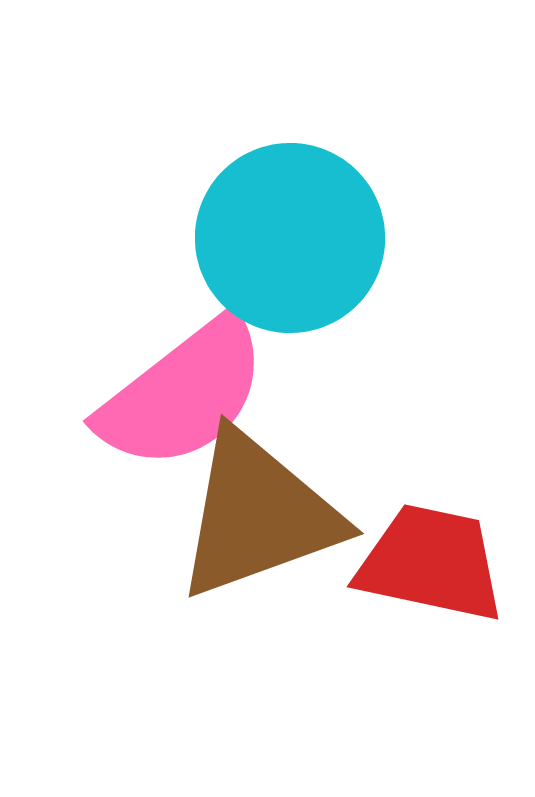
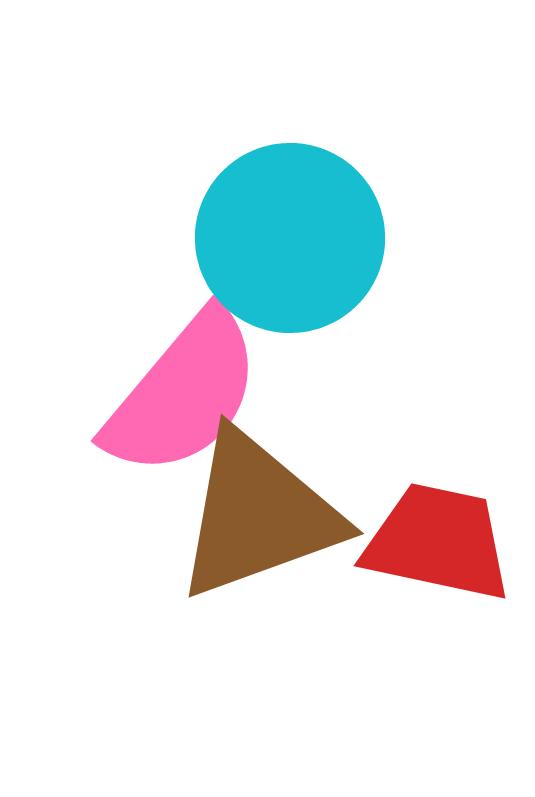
pink semicircle: rotated 12 degrees counterclockwise
red trapezoid: moved 7 px right, 21 px up
